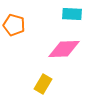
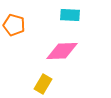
cyan rectangle: moved 2 px left, 1 px down
pink diamond: moved 2 px left, 2 px down
